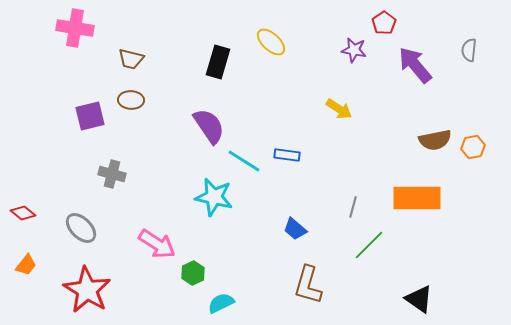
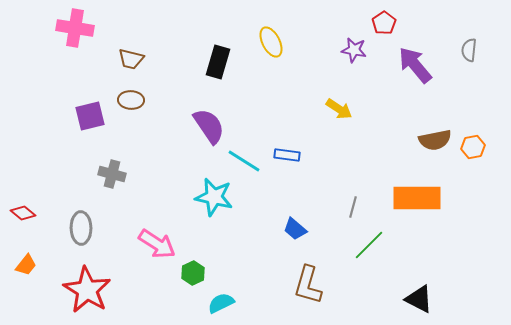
yellow ellipse: rotated 20 degrees clockwise
gray ellipse: rotated 44 degrees clockwise
black triangle: rotated 8 degrees counterclockwise
